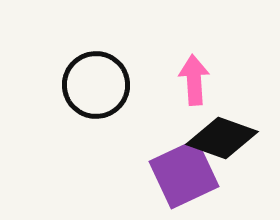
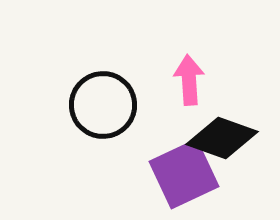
pink arrow: moved 5 px left
black circle: moved 7 px right, 20 px down
